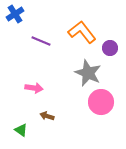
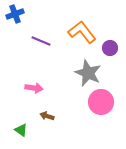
blue cross: rotated 12 degrees clockwise
